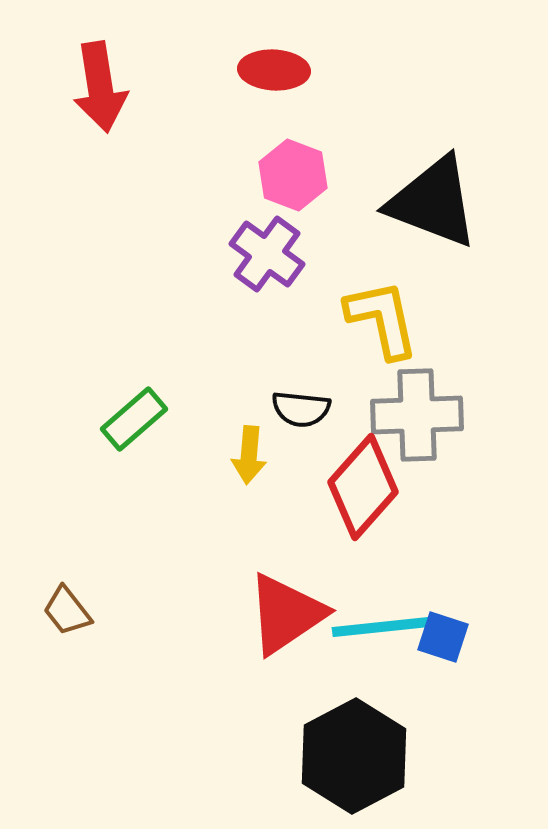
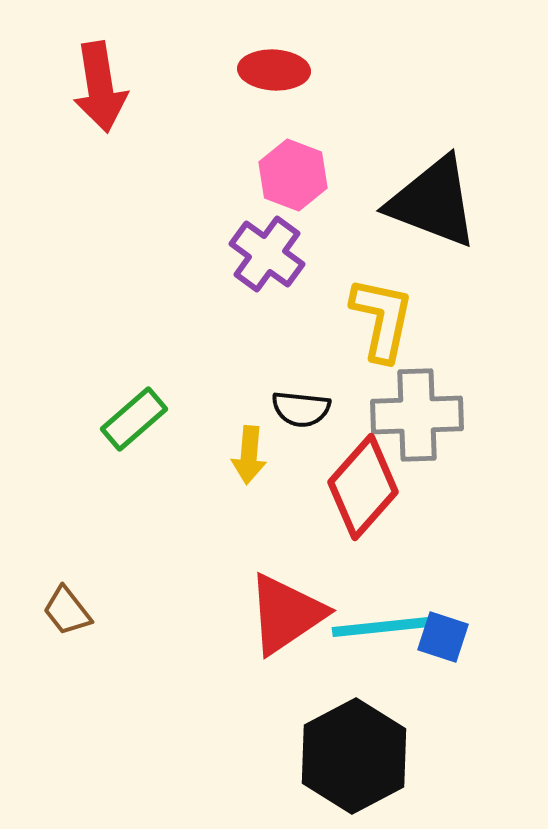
yellow L-shape: rotated 24 degrees clockwise
